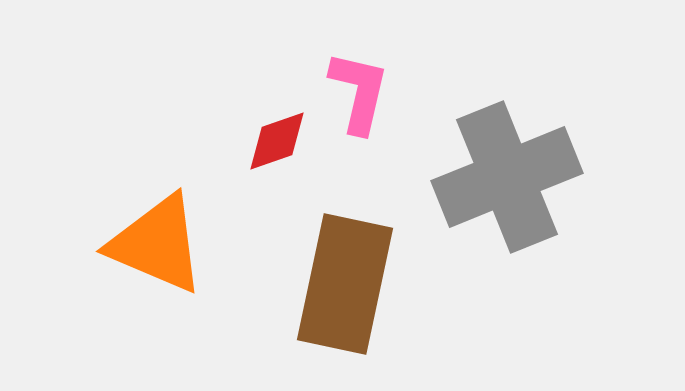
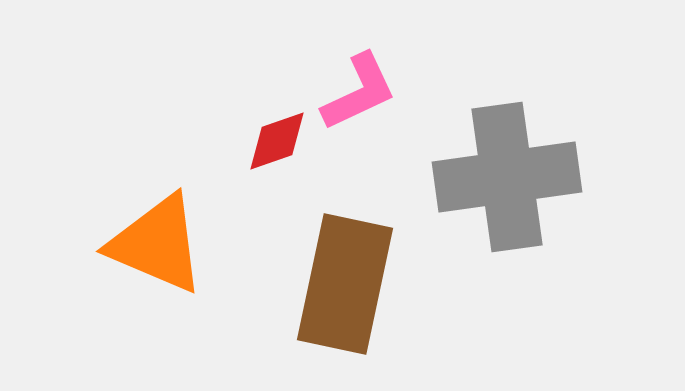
pink L-shape: rotated 52 degrees clockwise
gray cross: rotated 14 degrees clockwise
